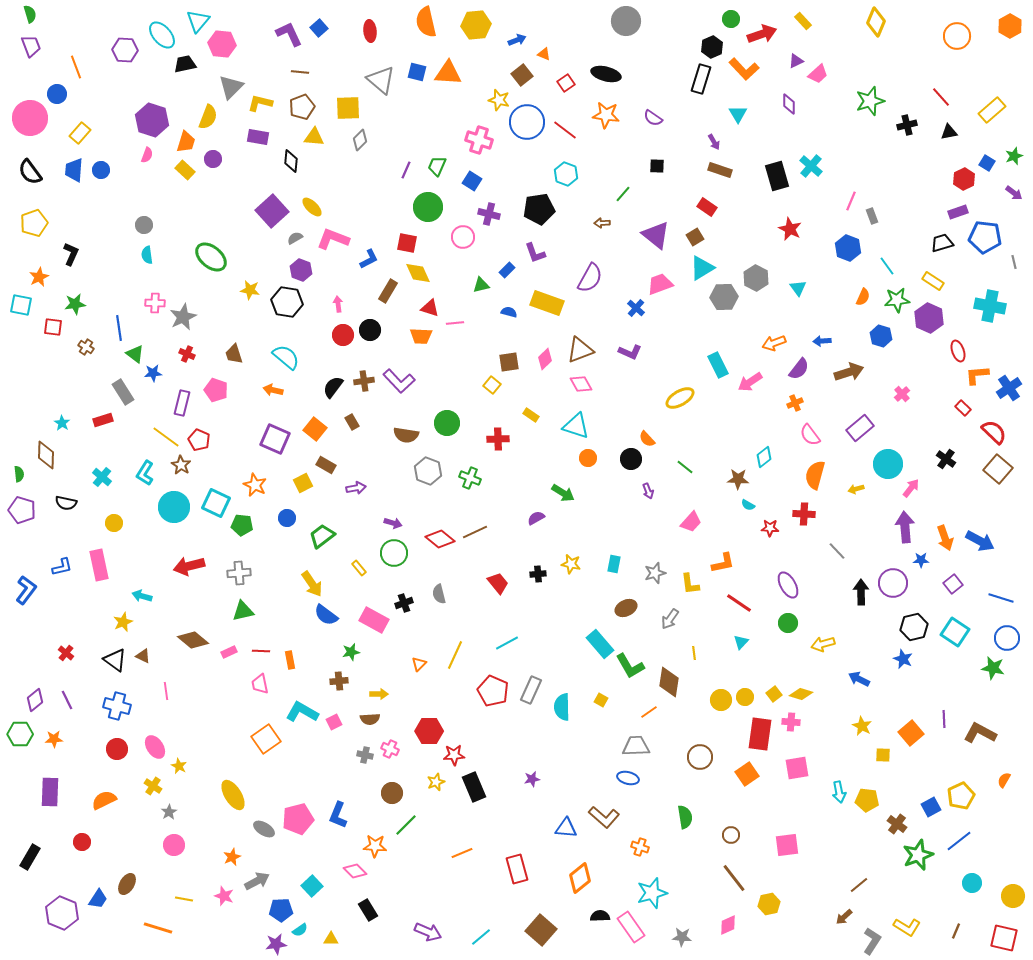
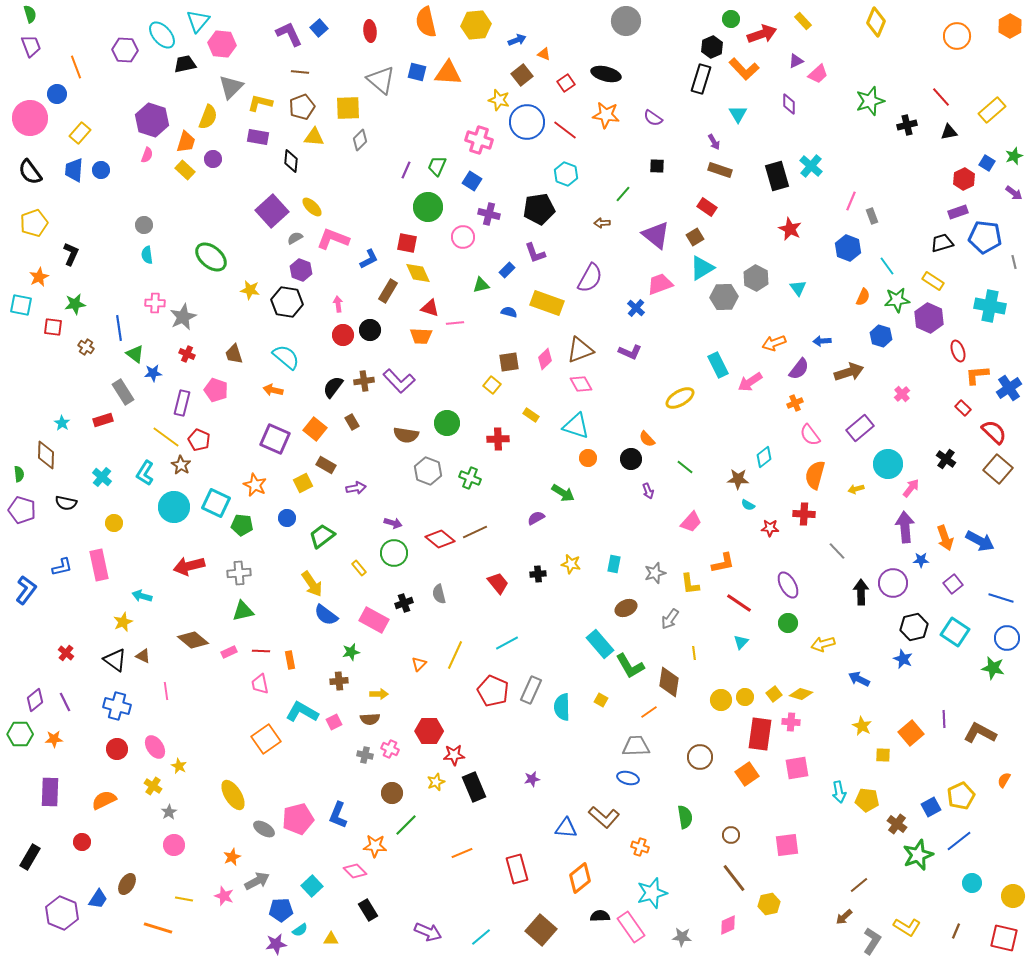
purple line at (67, 700): moved 2 px left, 2 px down
